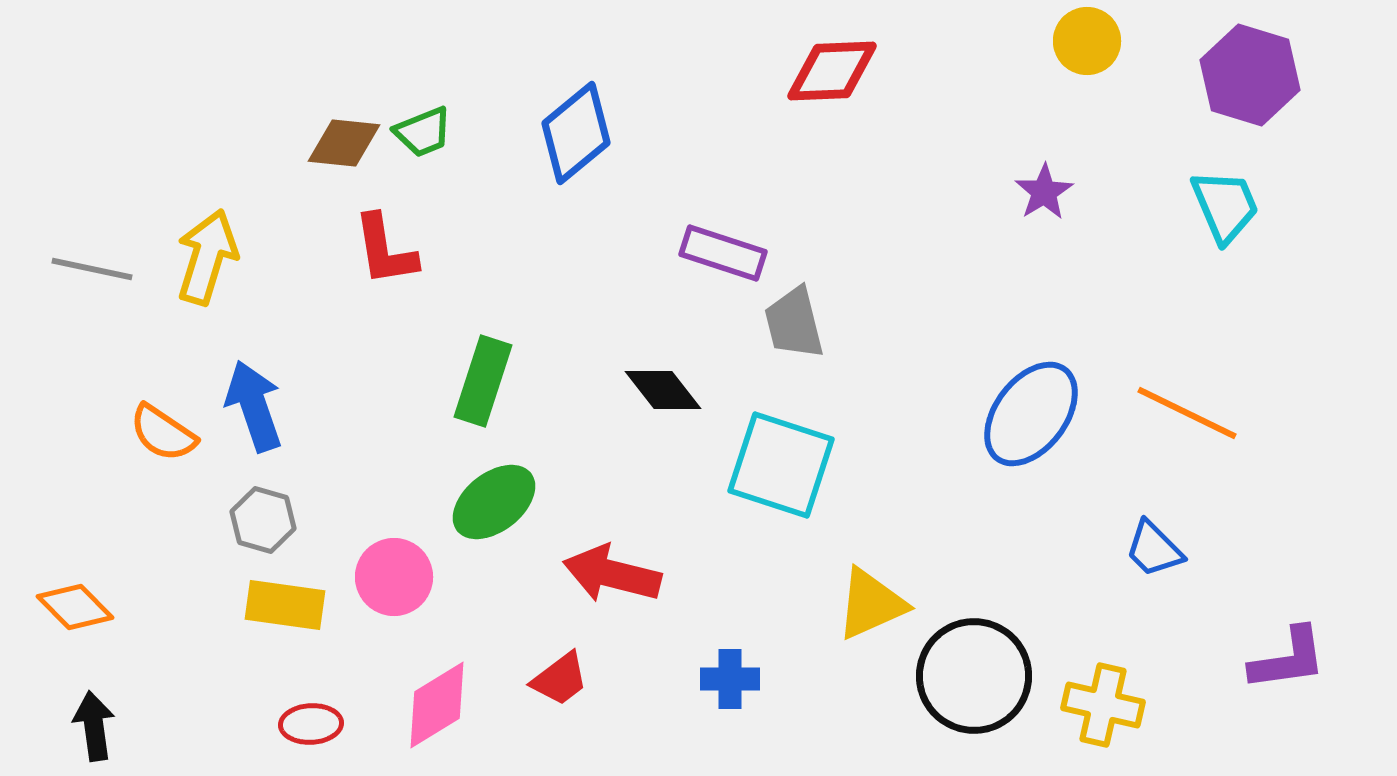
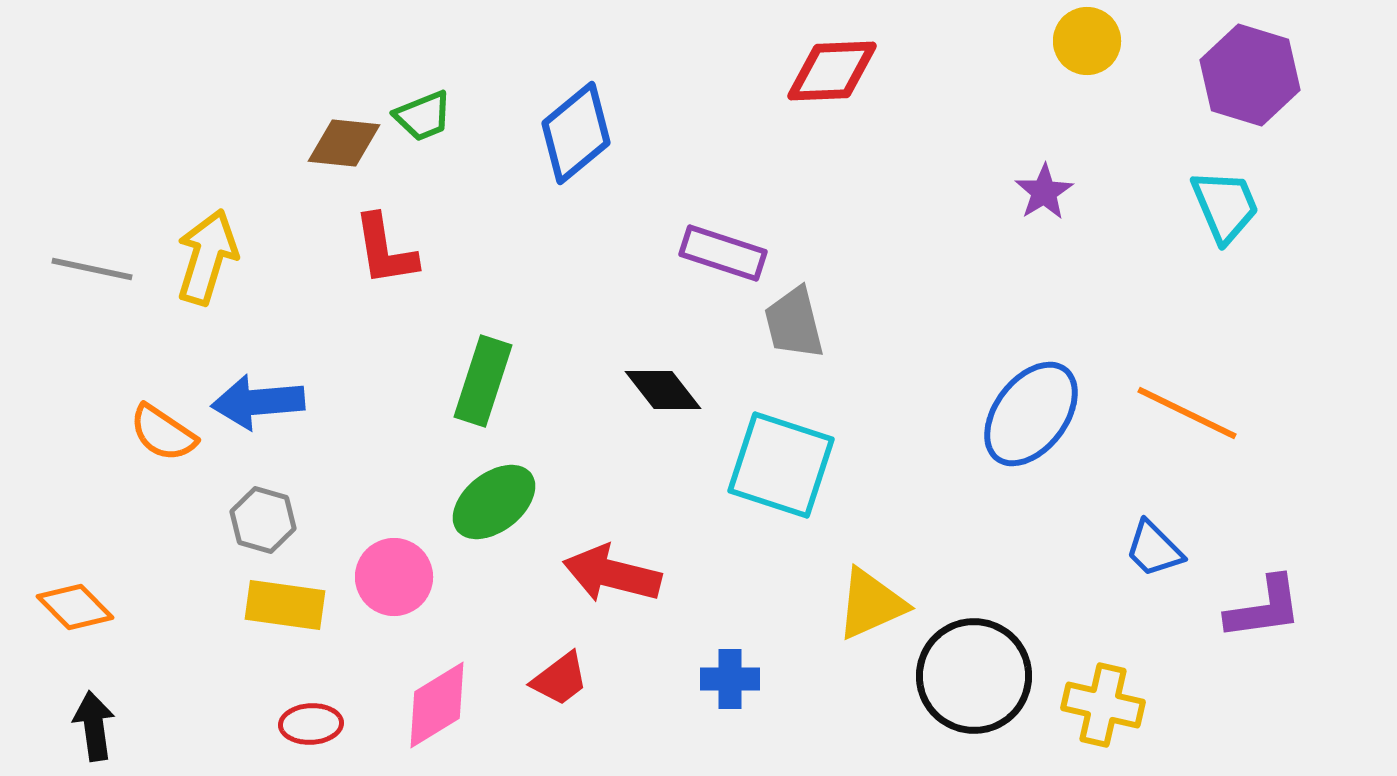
green trapezoid: moved 16 px up
blue arrow: moved 4 px right, 4 px up; rotated 76 degrees counterclockwise
purple L-shape: moved 24 px left, 51 px up
